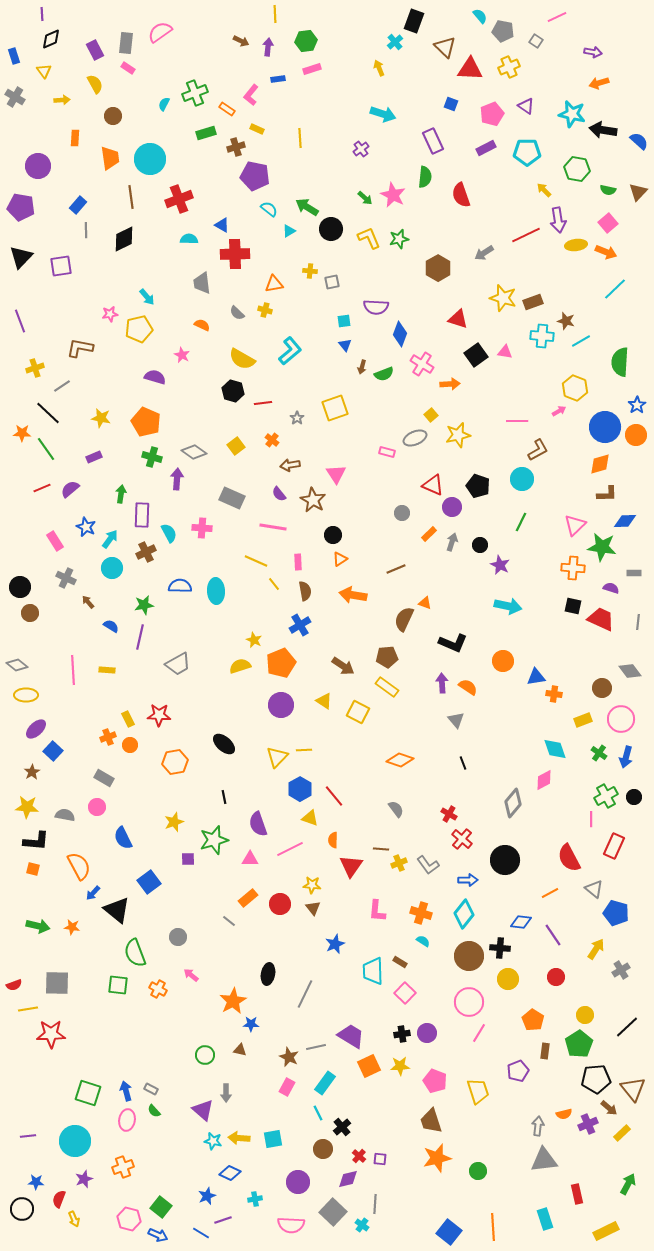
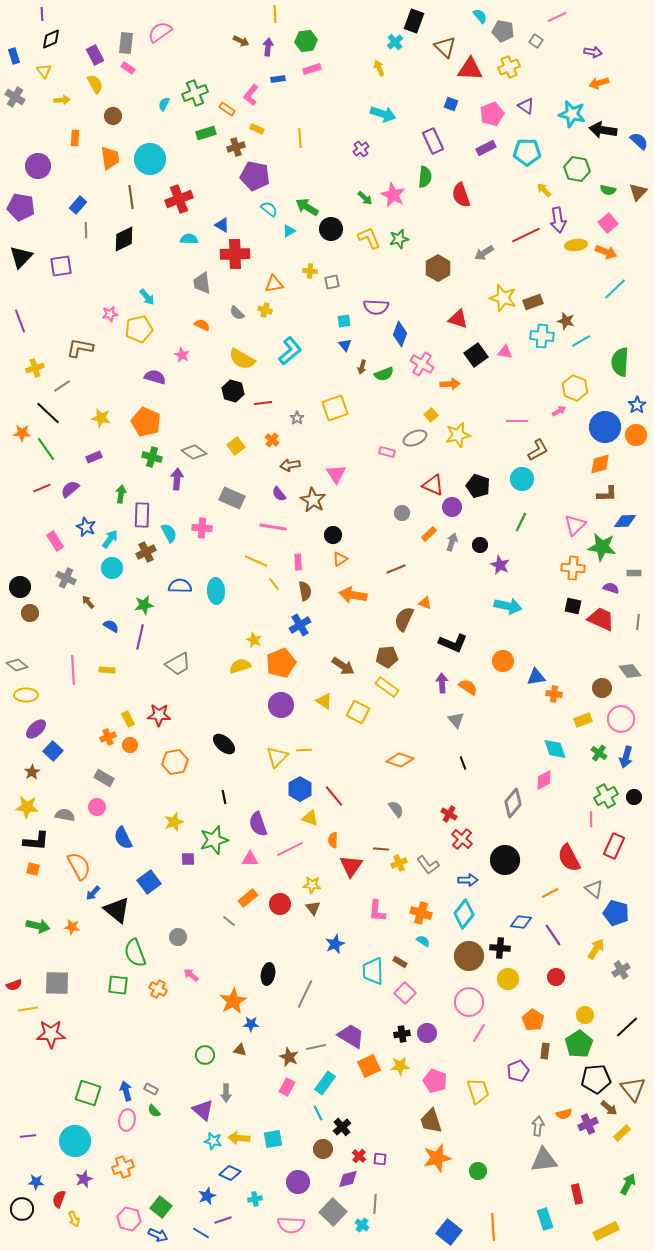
purple rectangle at (95, 50): moved 5 px down
